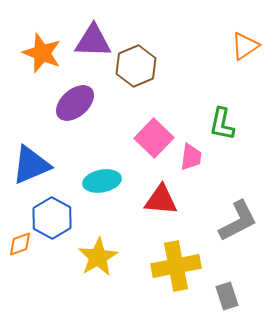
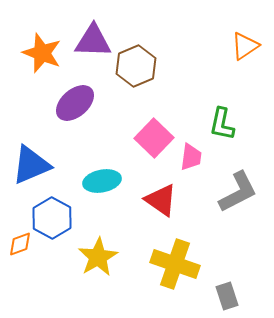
red triangle: rotated 30 degrees clockwise
gray L-shape: moved 29 px up
yellow cross: moved 1 px left, 2 px up; rotated 30 degrees clockwise
